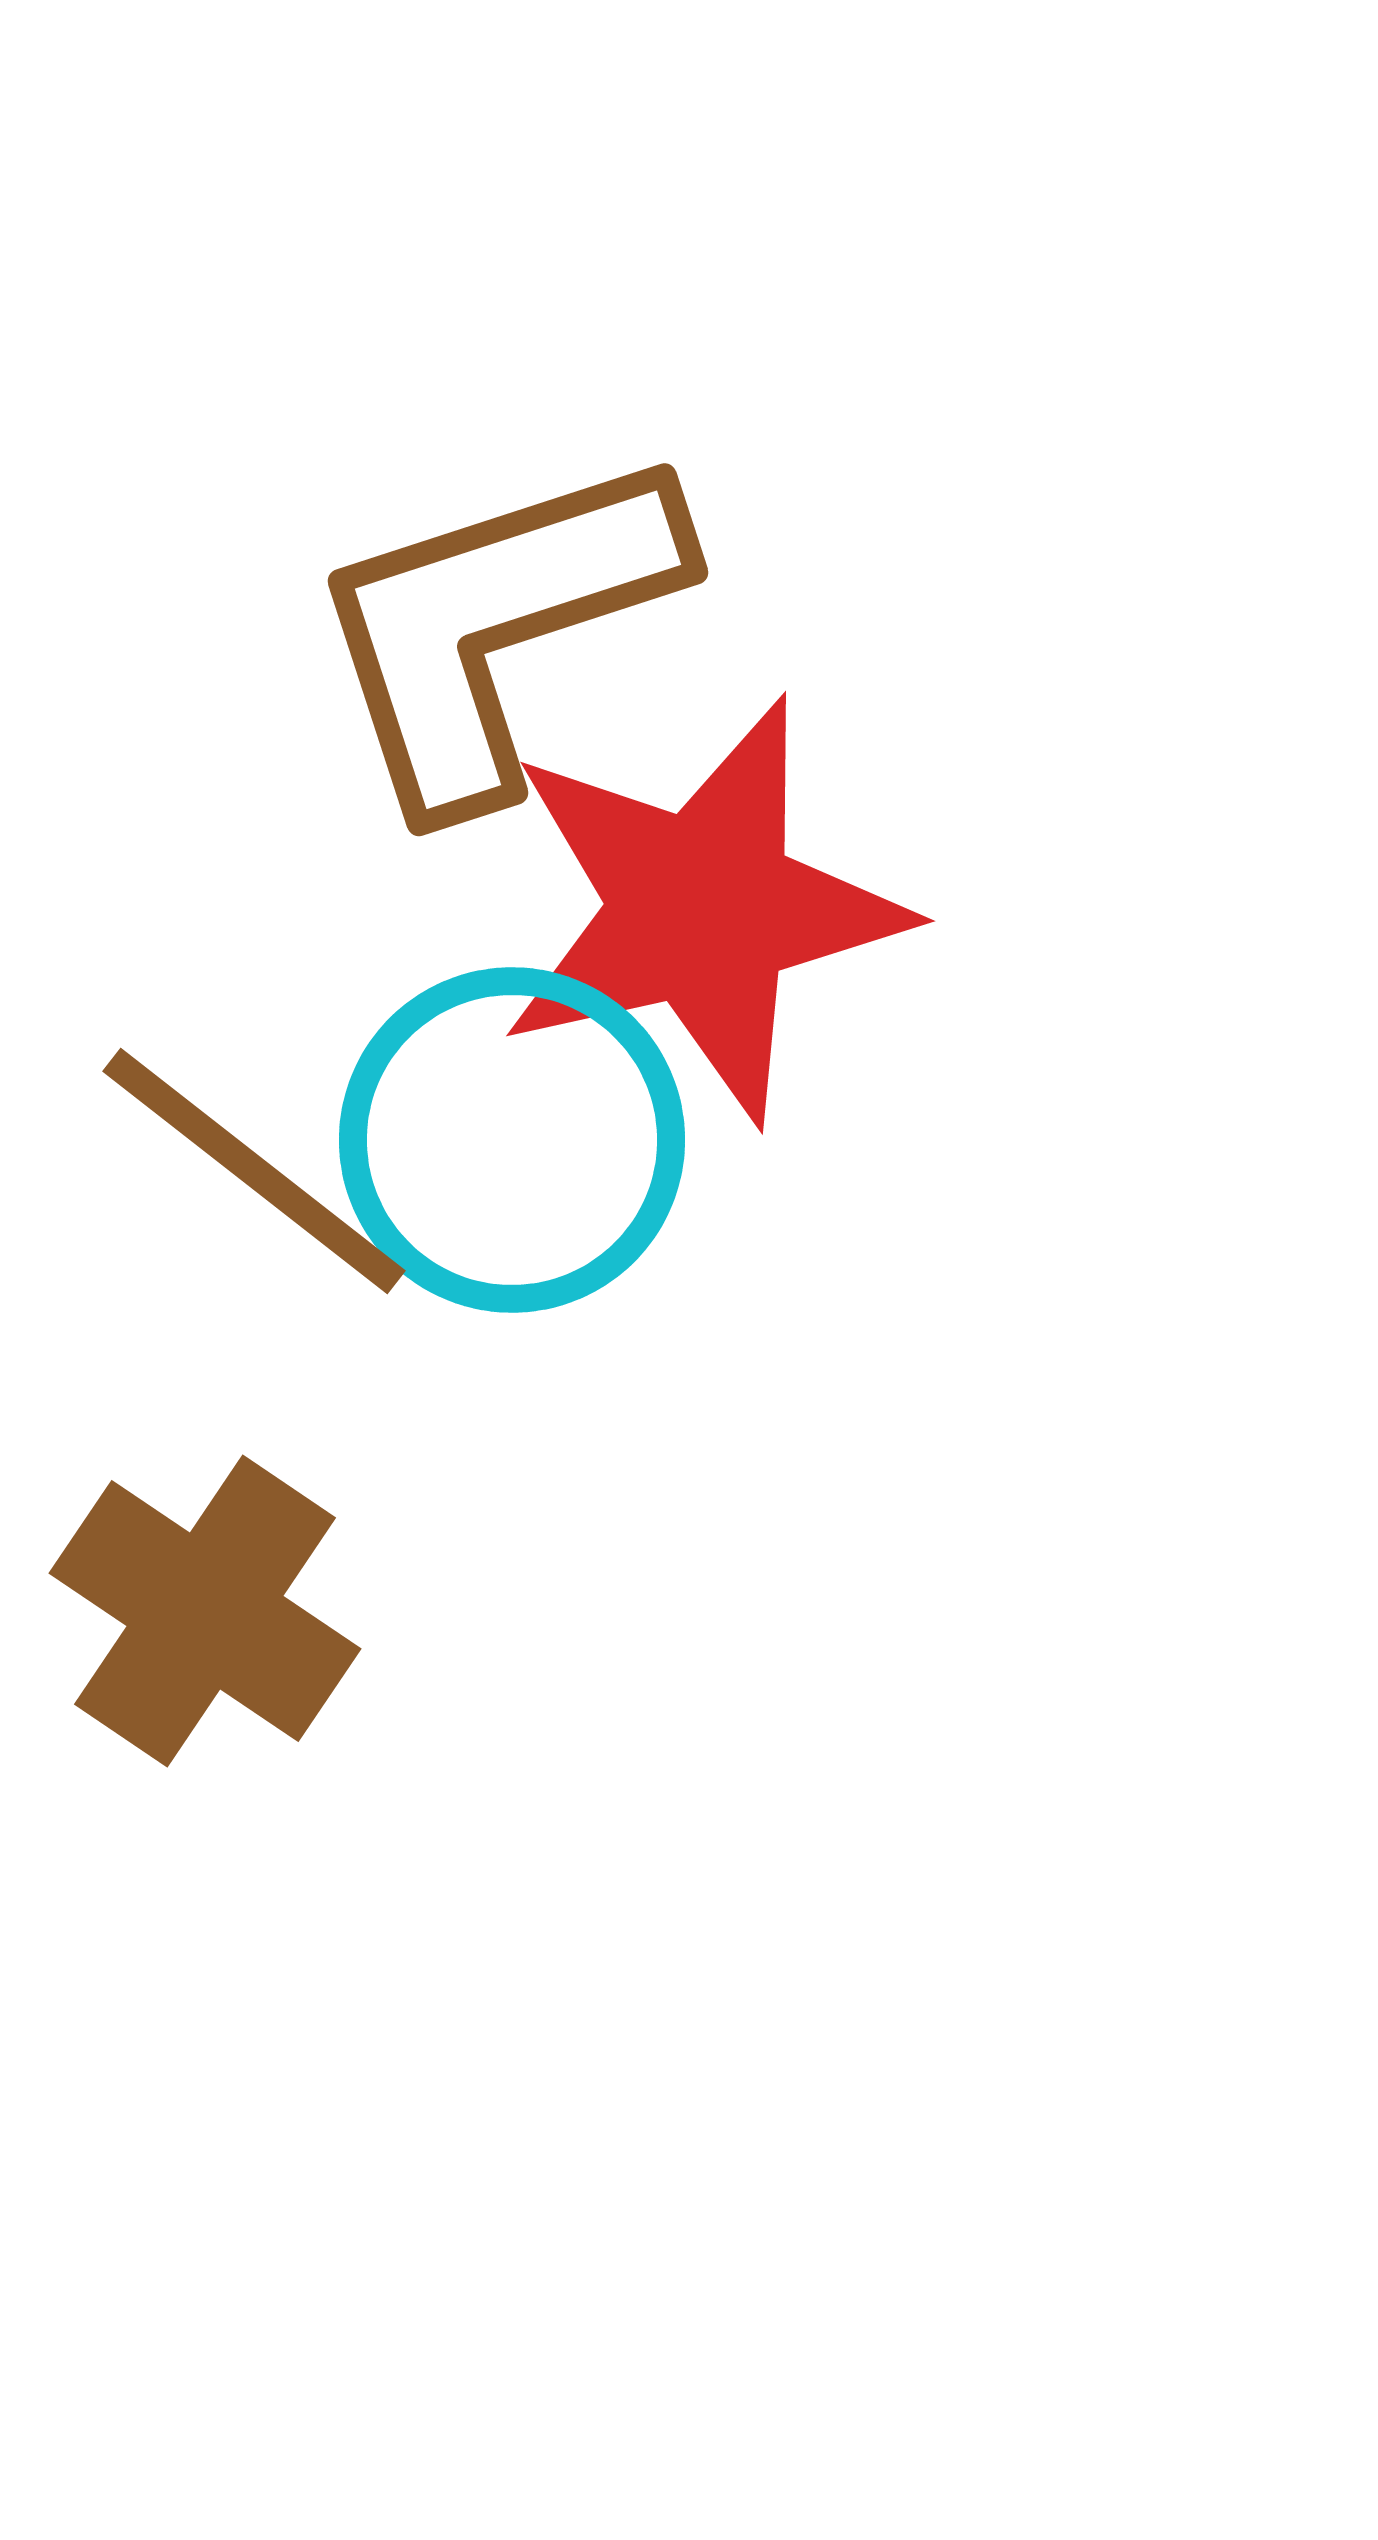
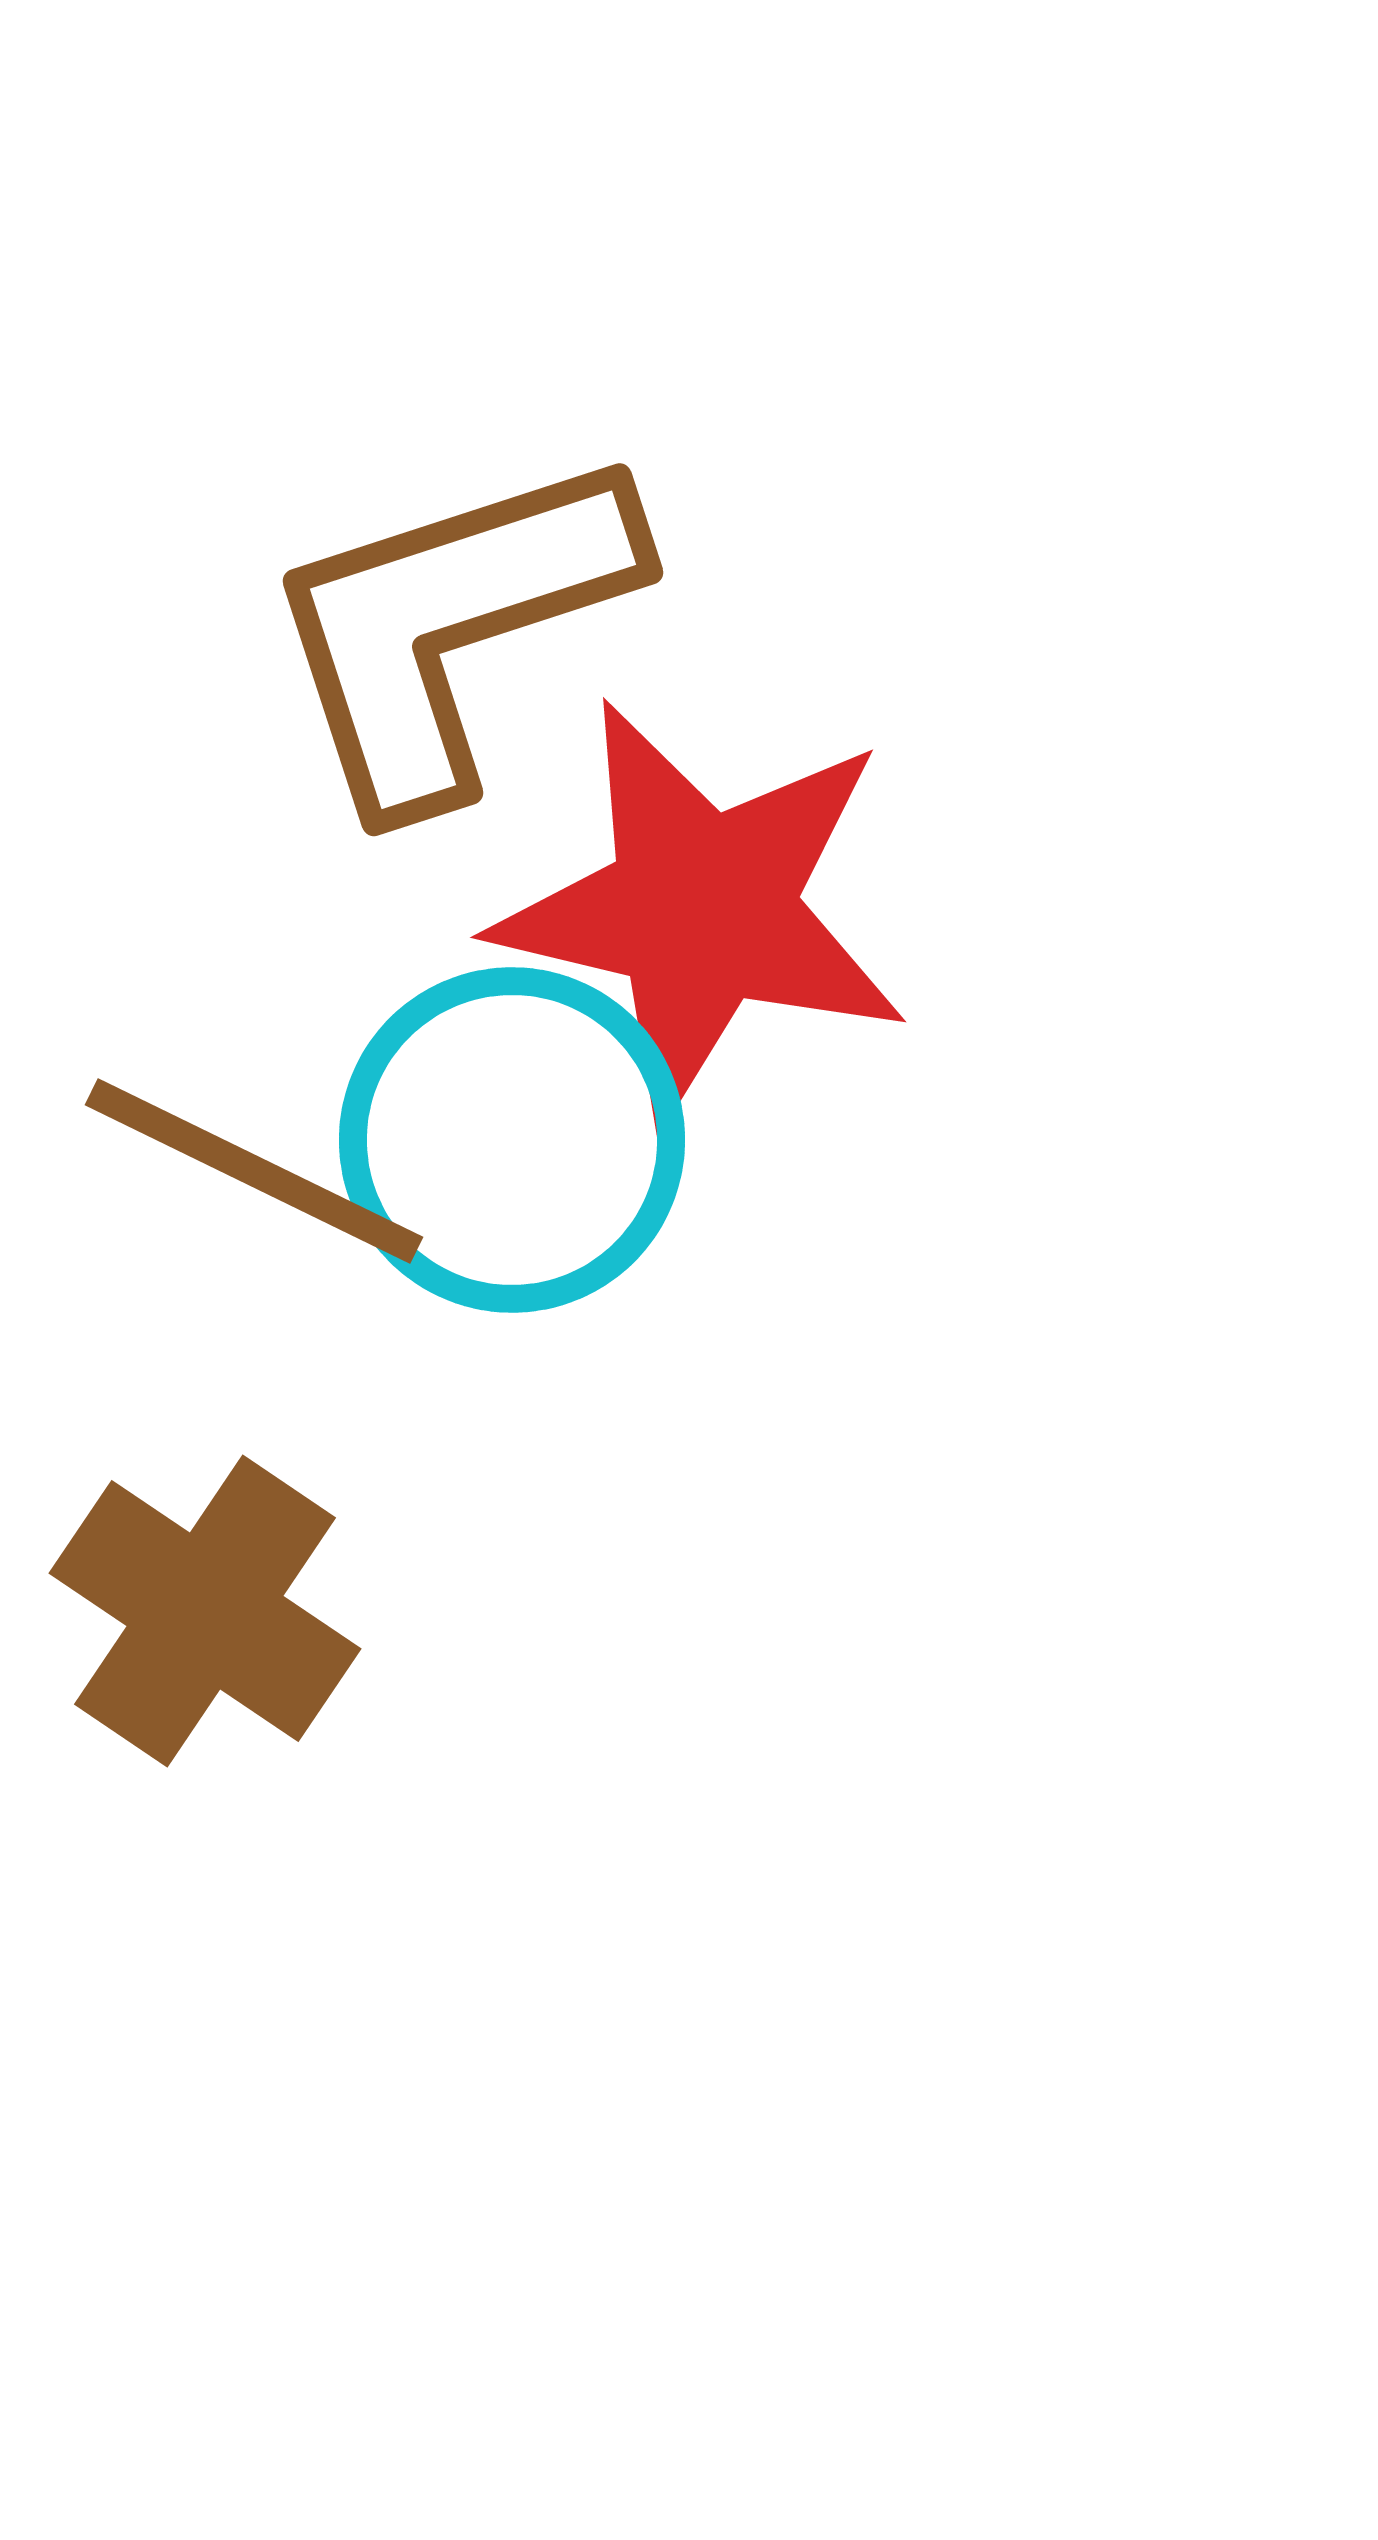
brown L-shape: moved 45 px left
red star: rotated 26 degrees clockwise
brown line: rotated 12 degrees counterclockwise
